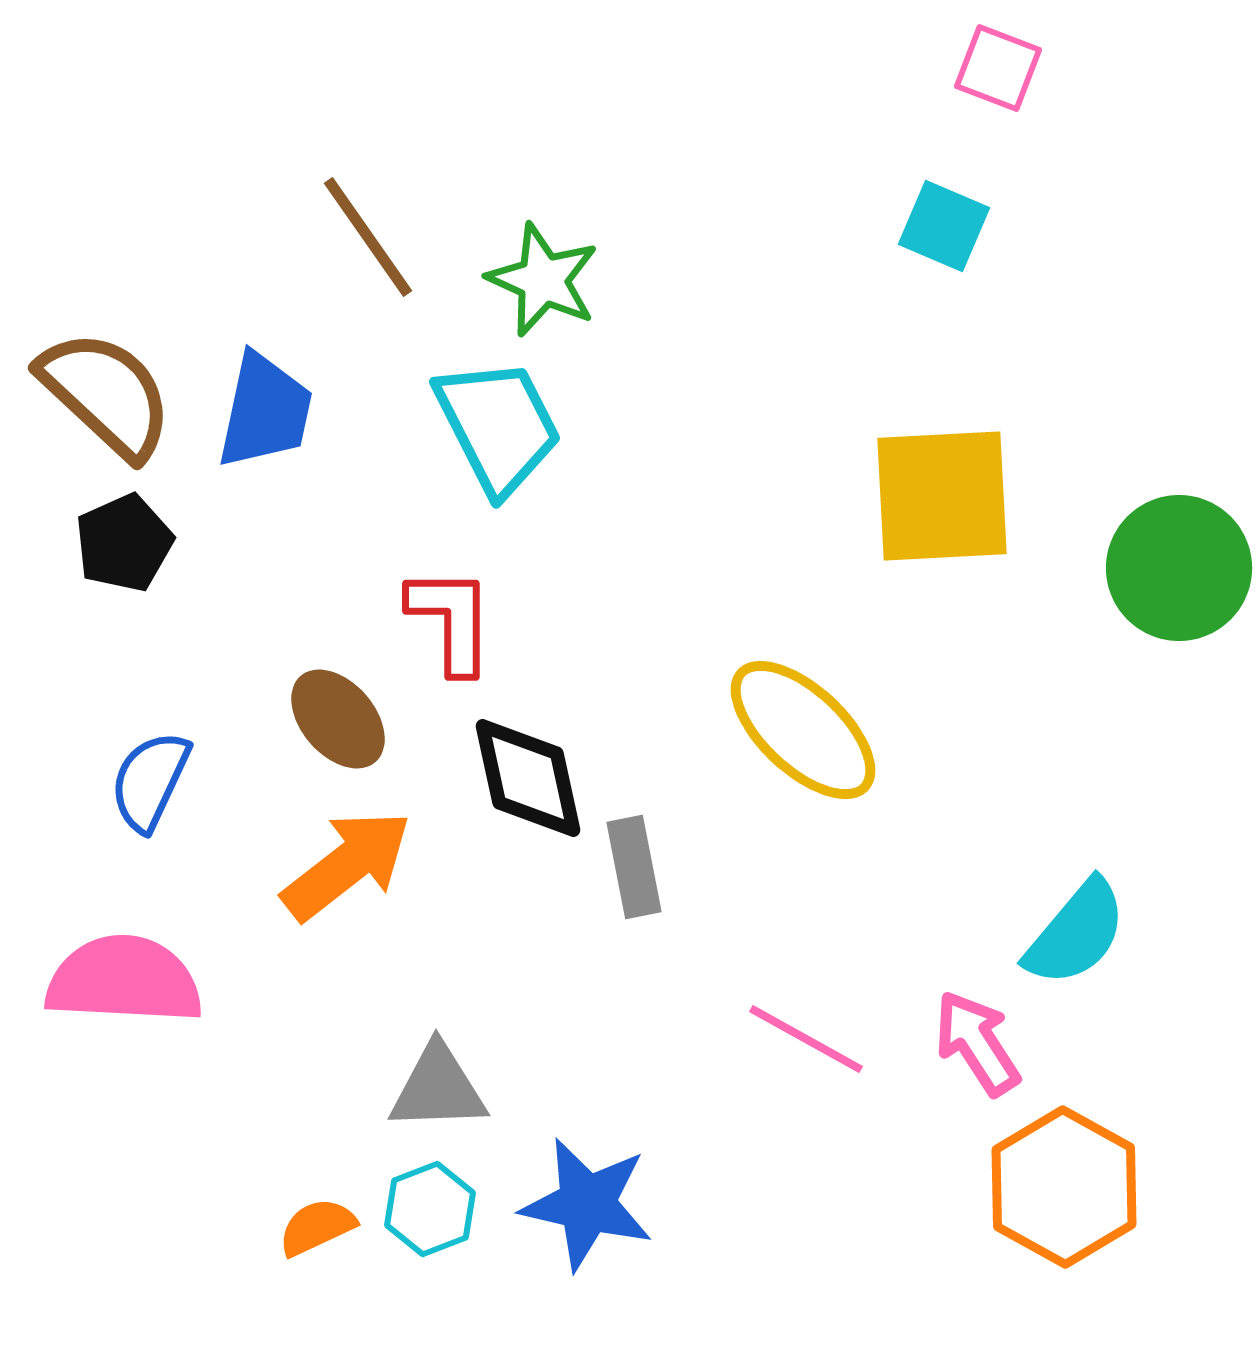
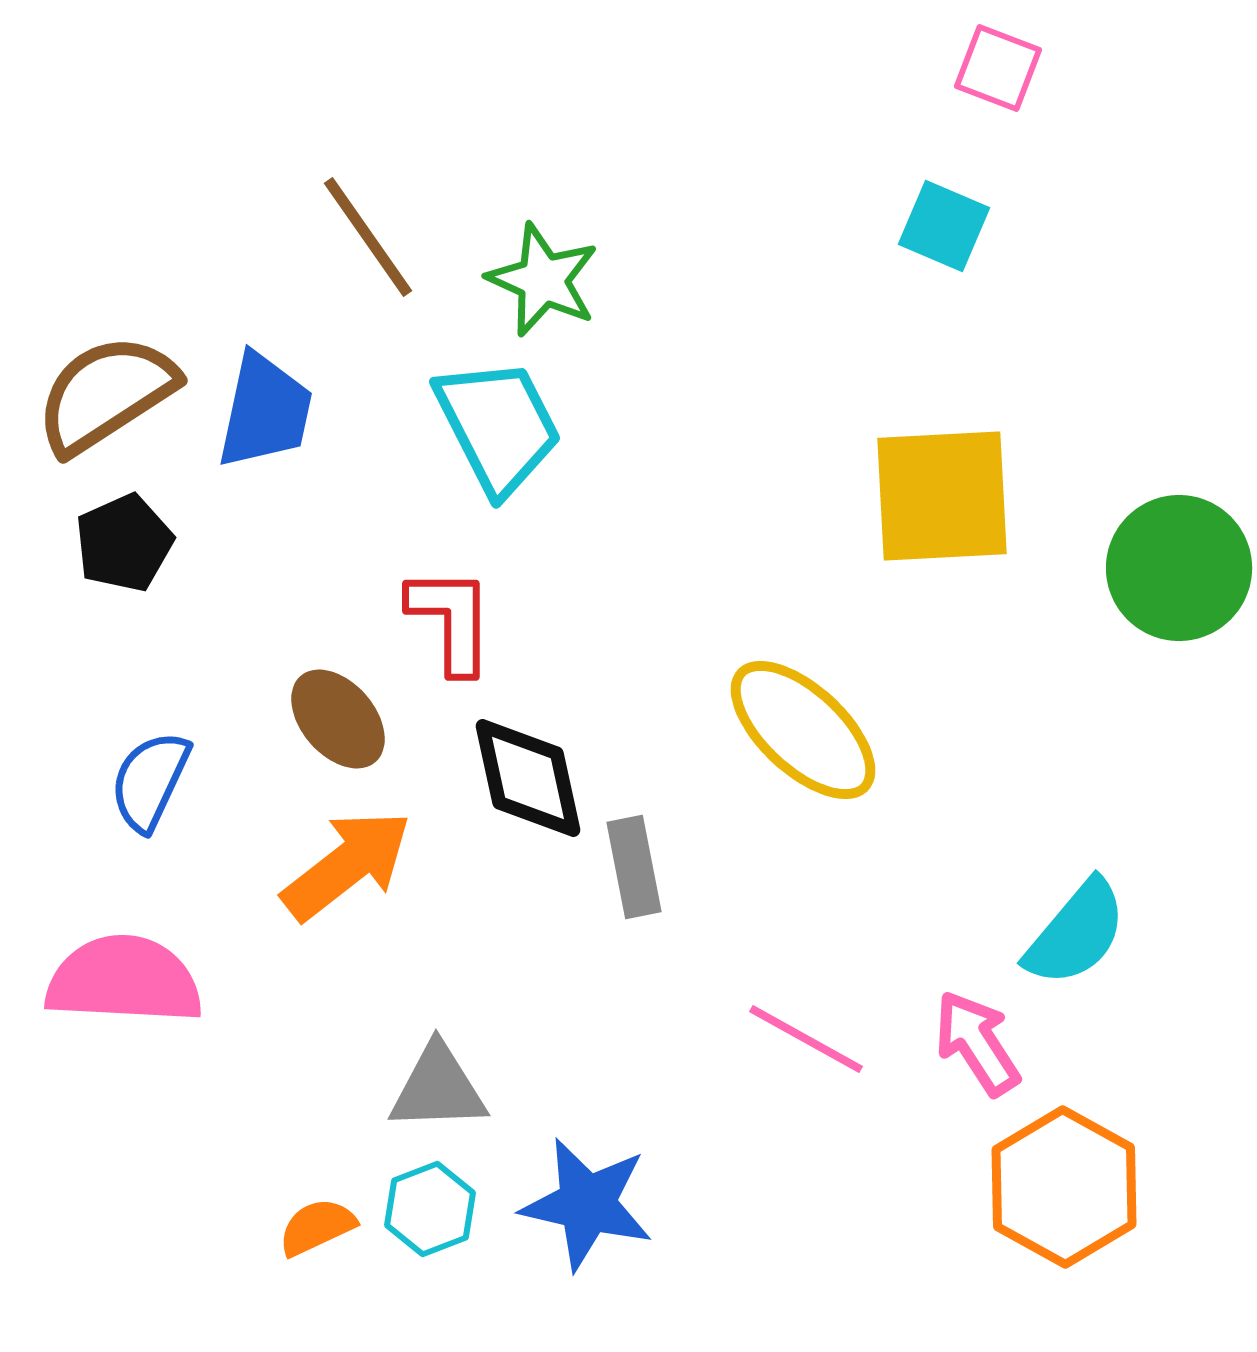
brown semicircle: rotated 76 degrees counterclockwise
